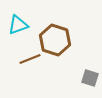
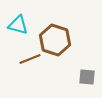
cyan triangle: rotated 35 degrees clockwise
gray square: moved 3 px left, 1 px up; rotated 12 degrees counterclockwise
